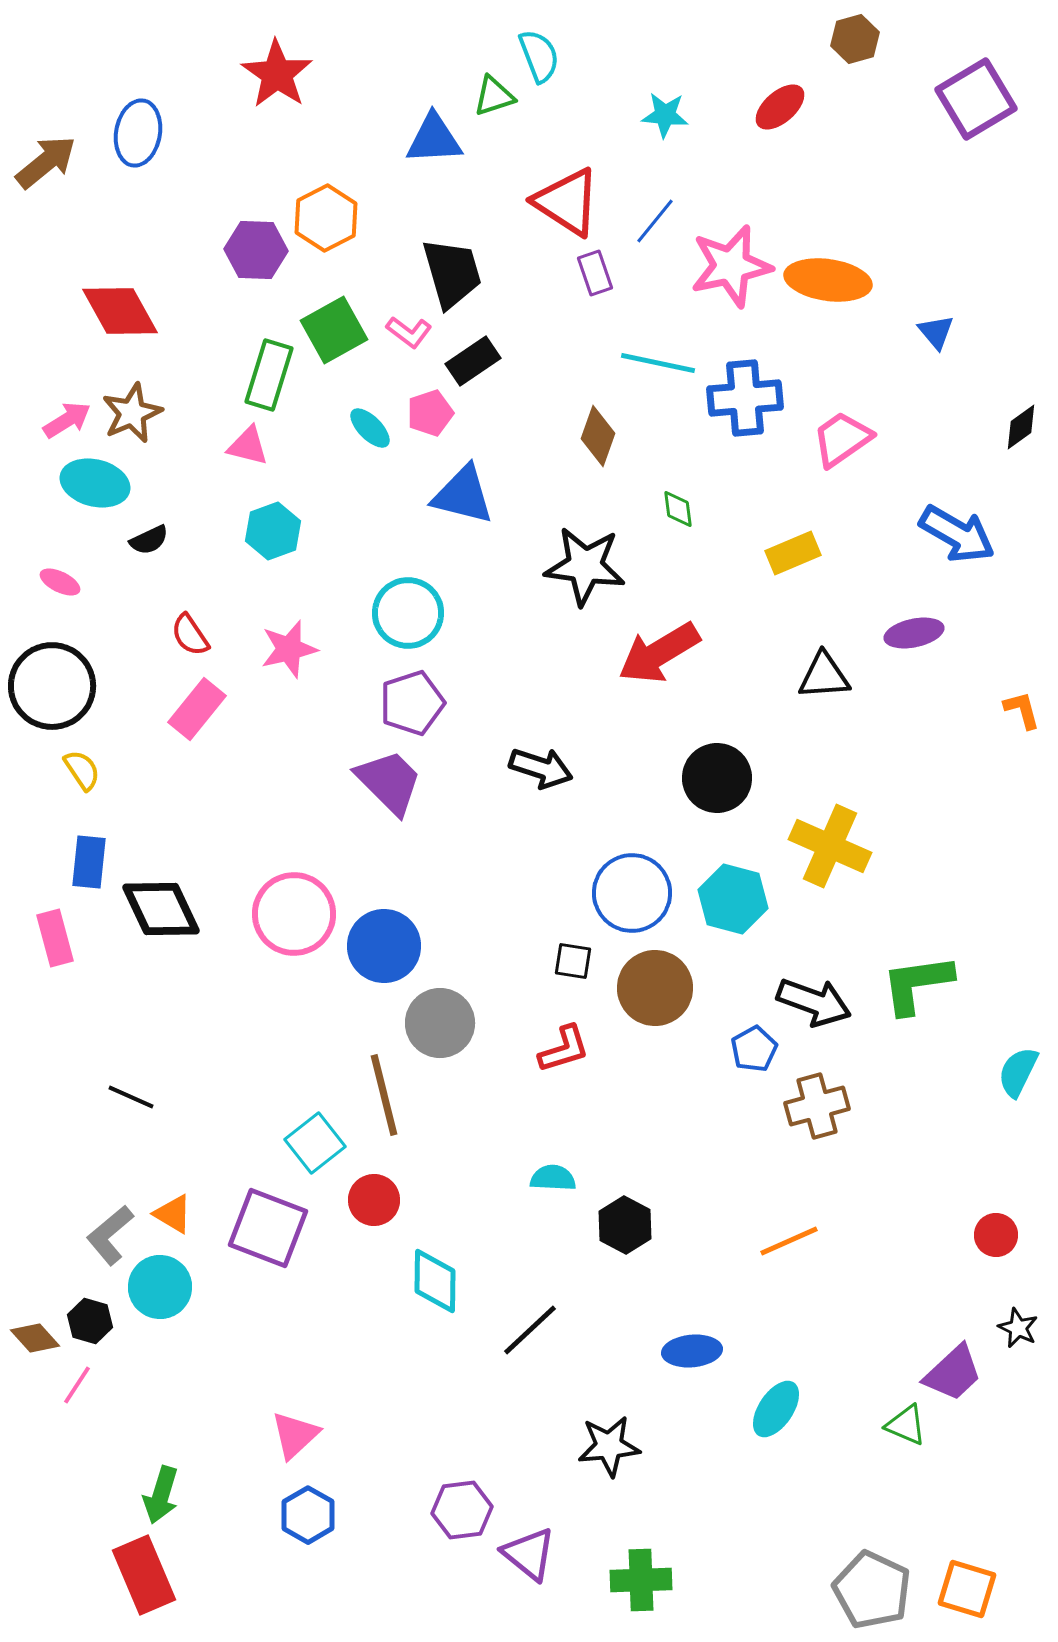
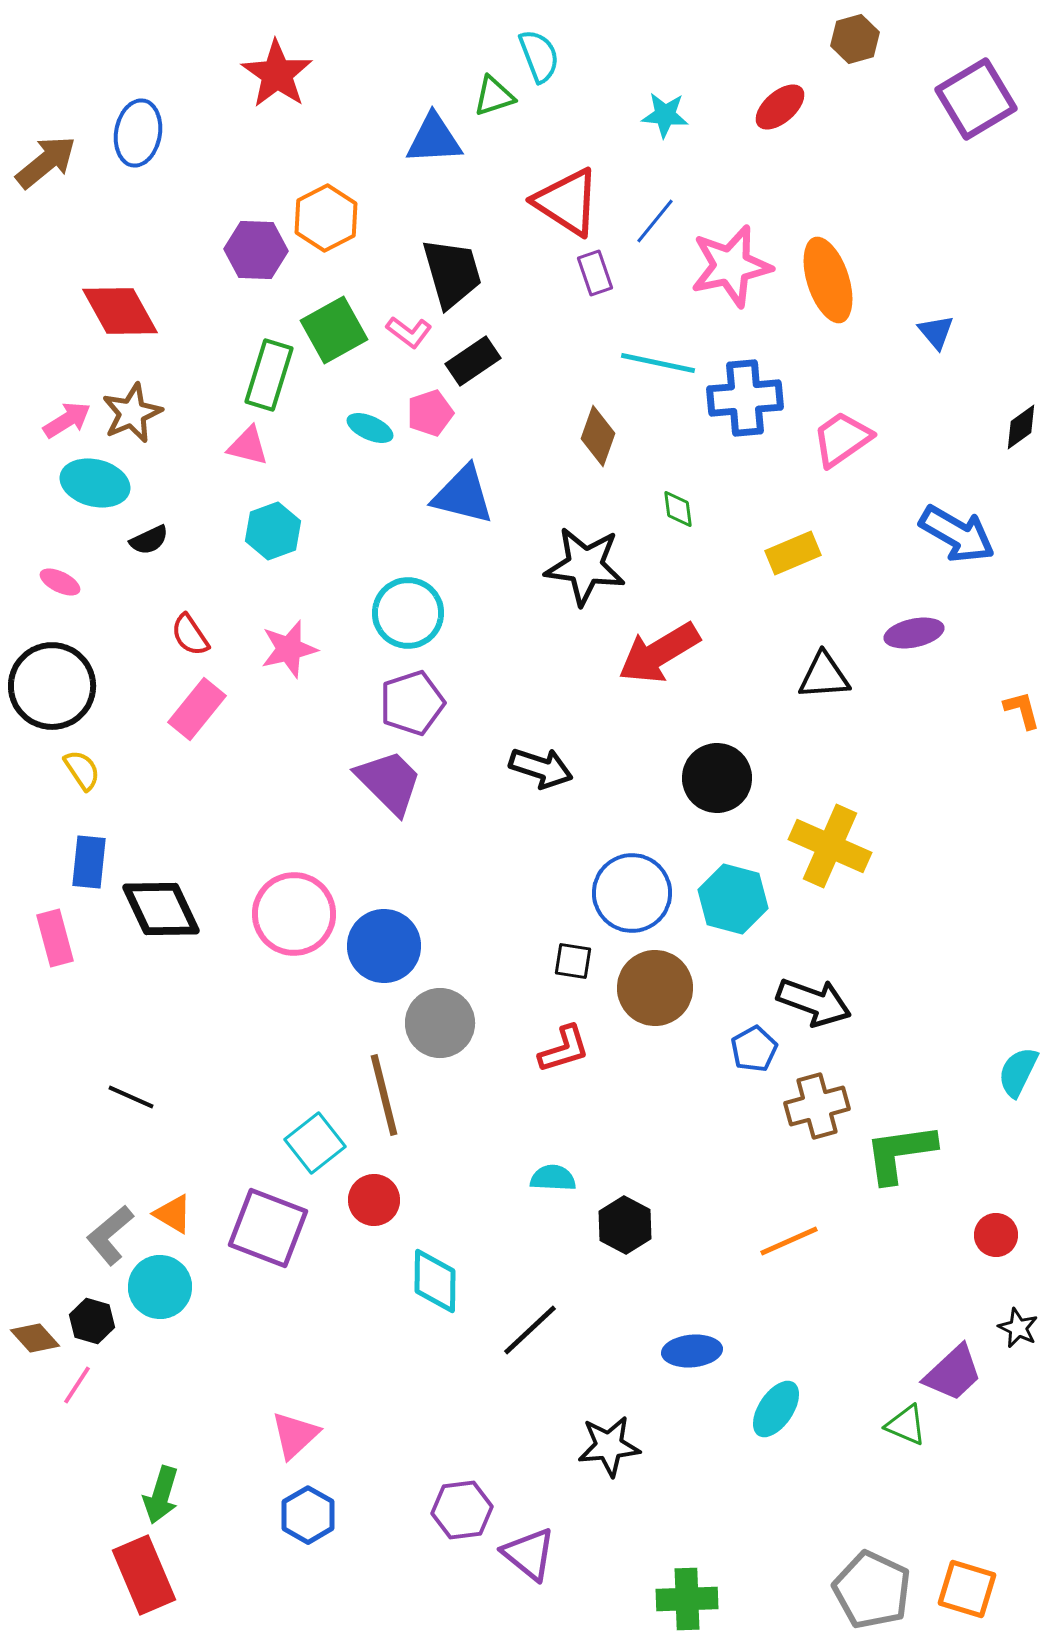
orange ellipse at (828, 280): rotated 64 degrees clockwise
cyan ellipse at (370, 428): rotated 21 degrees counterclockwise
green L-shape at (917, 984): moved 17 px left, 169 px down
black hexagon at (90, 1321): moved 2 px right
green cross at (641, 1580): moved 46 px right, 19 px down
